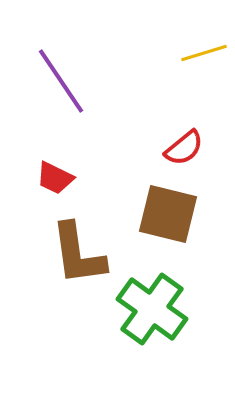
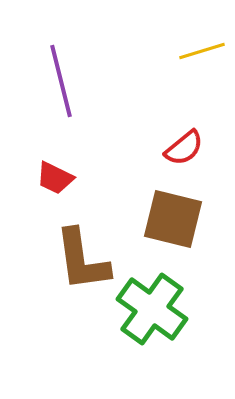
yellow line: moved 2 px left, 2 px up
purple line: rotated 20 degrees clockwise
brown square: moved 5 px right, 5 px down
brown L-shape: moved 4 px right, 6 px down
